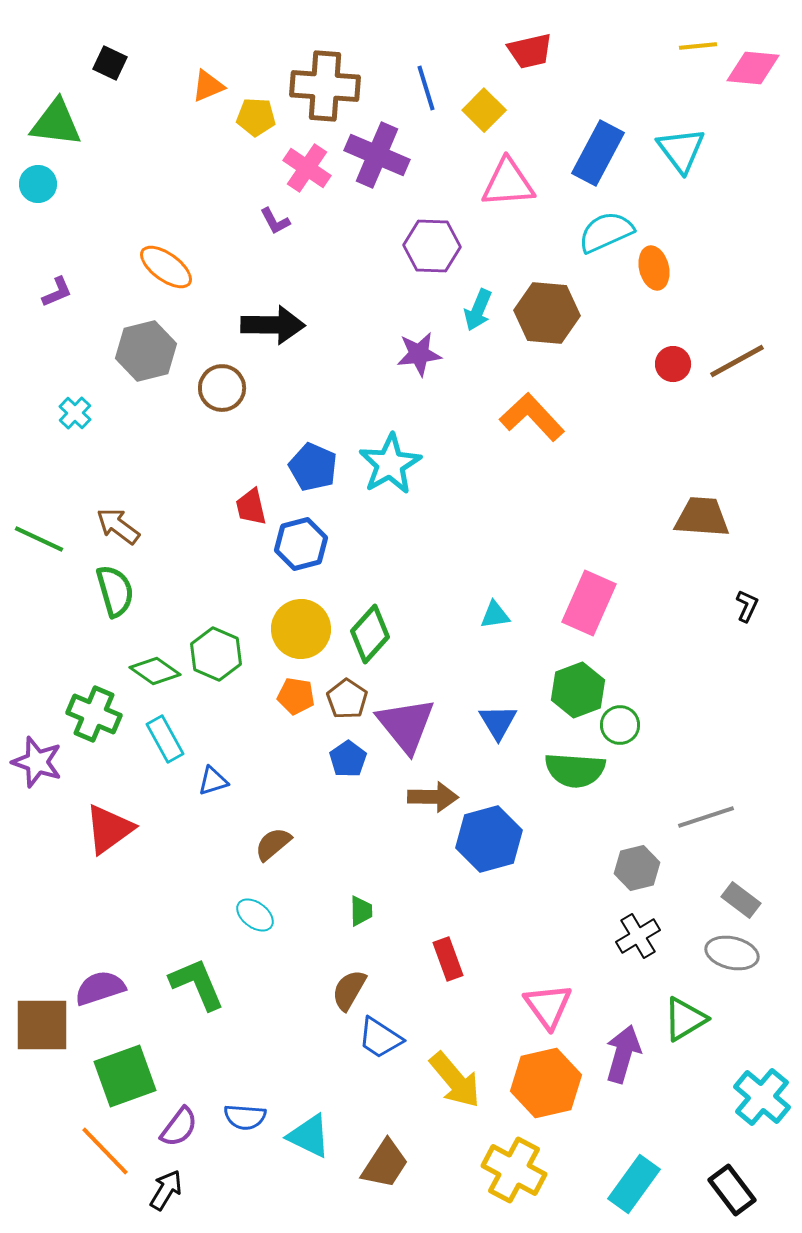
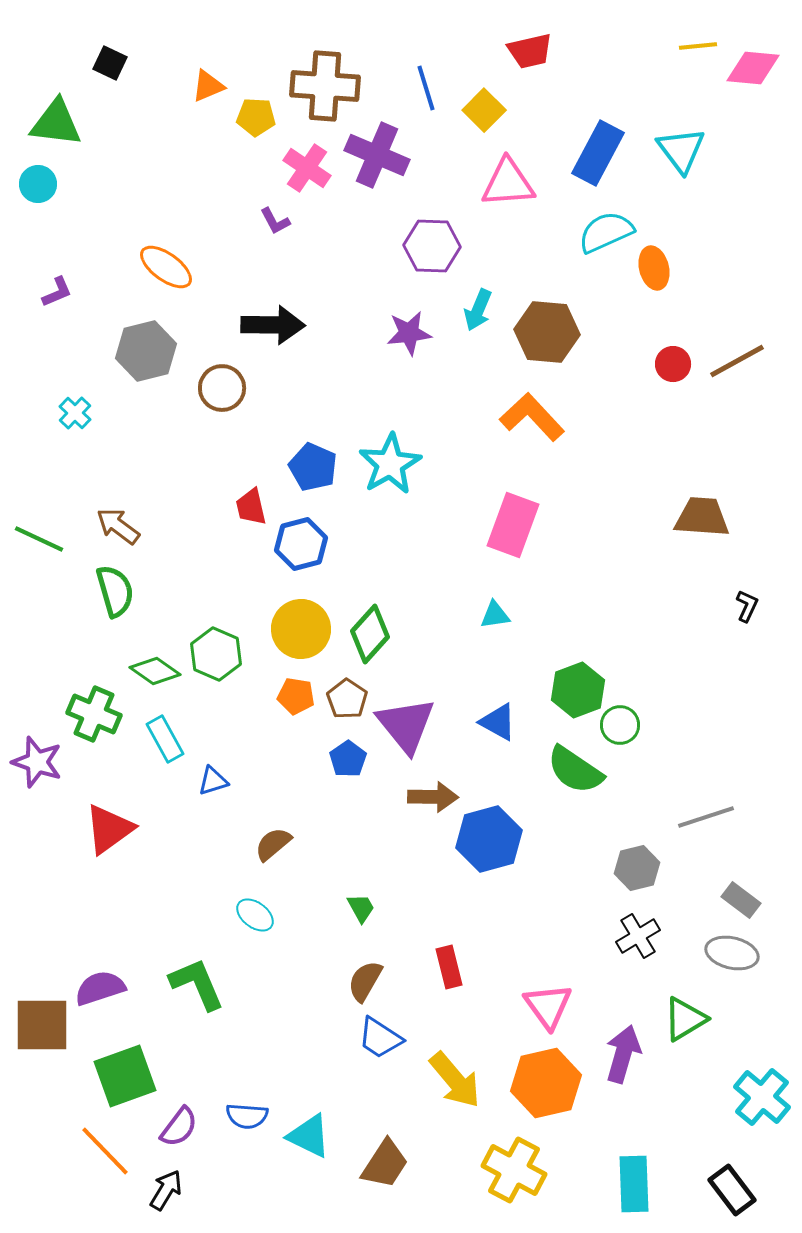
brown hexagon at (547, 313): moved 19 px down
purple star at (419, 354): moved 10 px left, 21 px up
pink rectangle at (589, 603): moved 76 px left, 78 px up; rotated 4 degrees counterclockwise
blue triangle at (498, 722): rotated 30 degrees counterclockwise
green semicircle at (575, 770): rotated 30 degrees clockwise
green trapezoid at (361, 911): moved 3 px up; rotated 28 degrees counterclockwise
red rectangle at (448, 959): moved 1 px right, 8 px down; rotated 6 degrees clockwise
brown semicircle at (349, 990): moved 16 px right, 9 px up
blue semicircle at (245, 1117): moved 2 px right, 1 px up
cyan rectangle at (634, 1184): rotated 38 degrees counterclockwise
